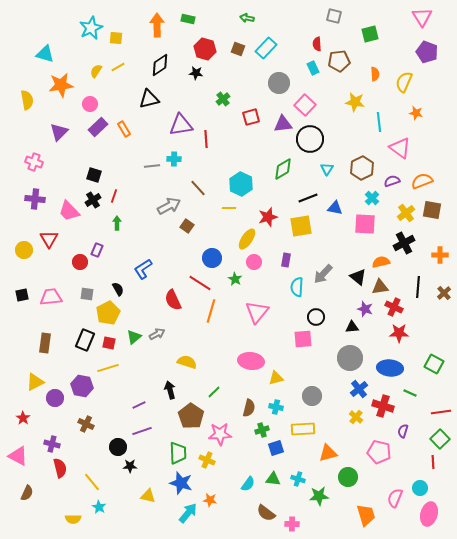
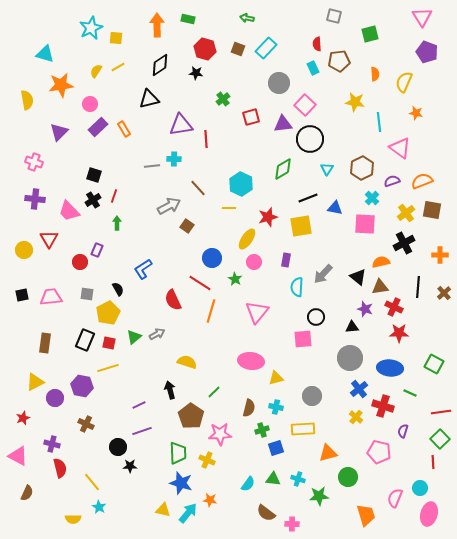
red star at (23, 418): rotated 16 degrees clockwise
yellow triangle at (148, 496): moved 15 px right, 14 px down
